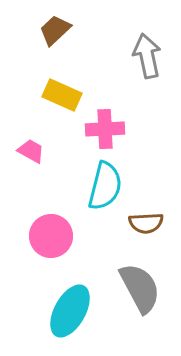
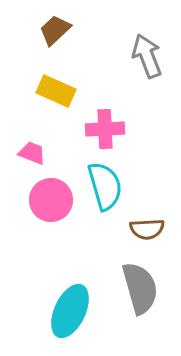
gray arrow: rotated 9 degrees counterclockwise
yellow rectangle: moved 6 px left, 4 px up
pink trapezoid: moved 1 px right, 2 px down; rotated 8 degrees counterclockwise
cyan semicircle: rotated 30 degrees counterclockwise
brown semicircle: moved 1 px right, 6 px down
pink circle: moved 36 px up
gray semicircle: rotated 12 degrees clockwise
cyan ellipse: rotated 4 degrees counterclockwise
